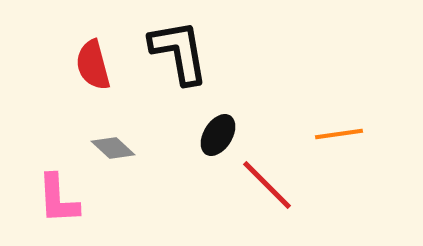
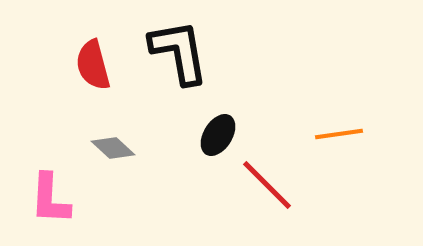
pink L-shape: moved 8 px left; rotated 6 degrees clockwise
